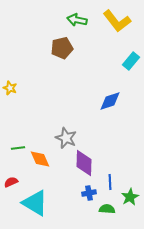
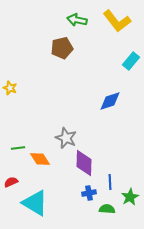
orange diamond: rotated 10 degrees counterclockwise
